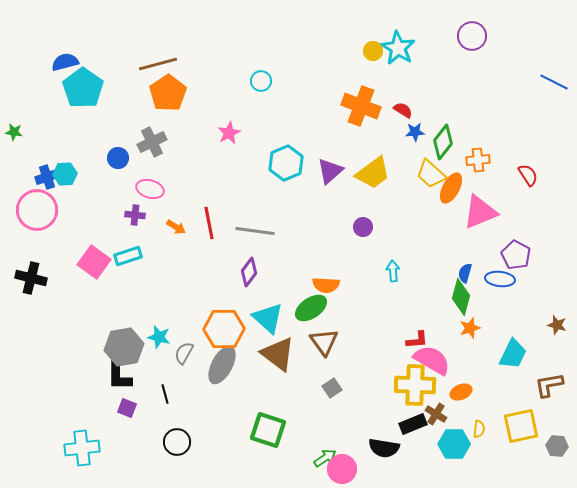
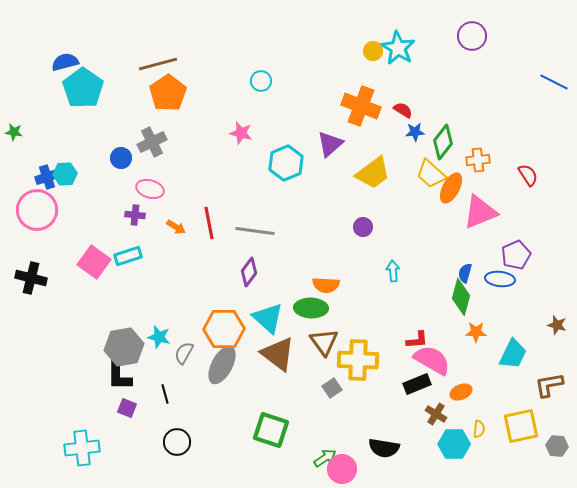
pink star at (229, 133): moved 12 px right; rotated 30 degrees counterclockwise
blue circle at (118, 158): moved 3 px right
purple triangle at (330, 171): moved 27 px up
purple pentagon at (516, 255): rotated 20 degrees clockwise
green ellipse at (311, 308): rotated 36 degrees clockwise
orange star at (470, 328): moved 6 px right, 4 px down; rotated 20 degrees clockwise
yellow cross at (415, 385): moved 57 px left, 25 px up
black rectangle at (413, 424): moved 4 px right, 40 px up
green square at (268, 430): moved 3 px right
